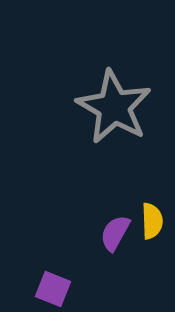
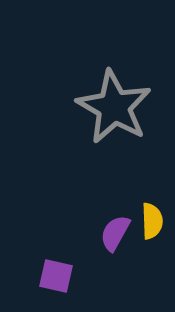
purple square: moved 3 px right, 13 px up; rotated 9 degrees counterclockwise
